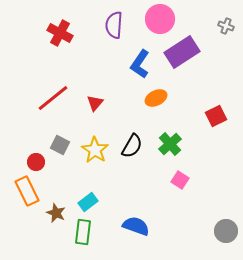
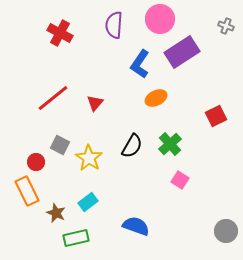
yellow star: moved 6 px left, 8 px down
green rectangle: moved 7 px left, 6 px down; rotated 70 degrees clockwise
